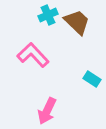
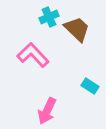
cyan cross: moved 1 px right, 2 px down
brown trapezoid: moved 7 px down
cyan rectangle: moved 2 px left, 7 px down
